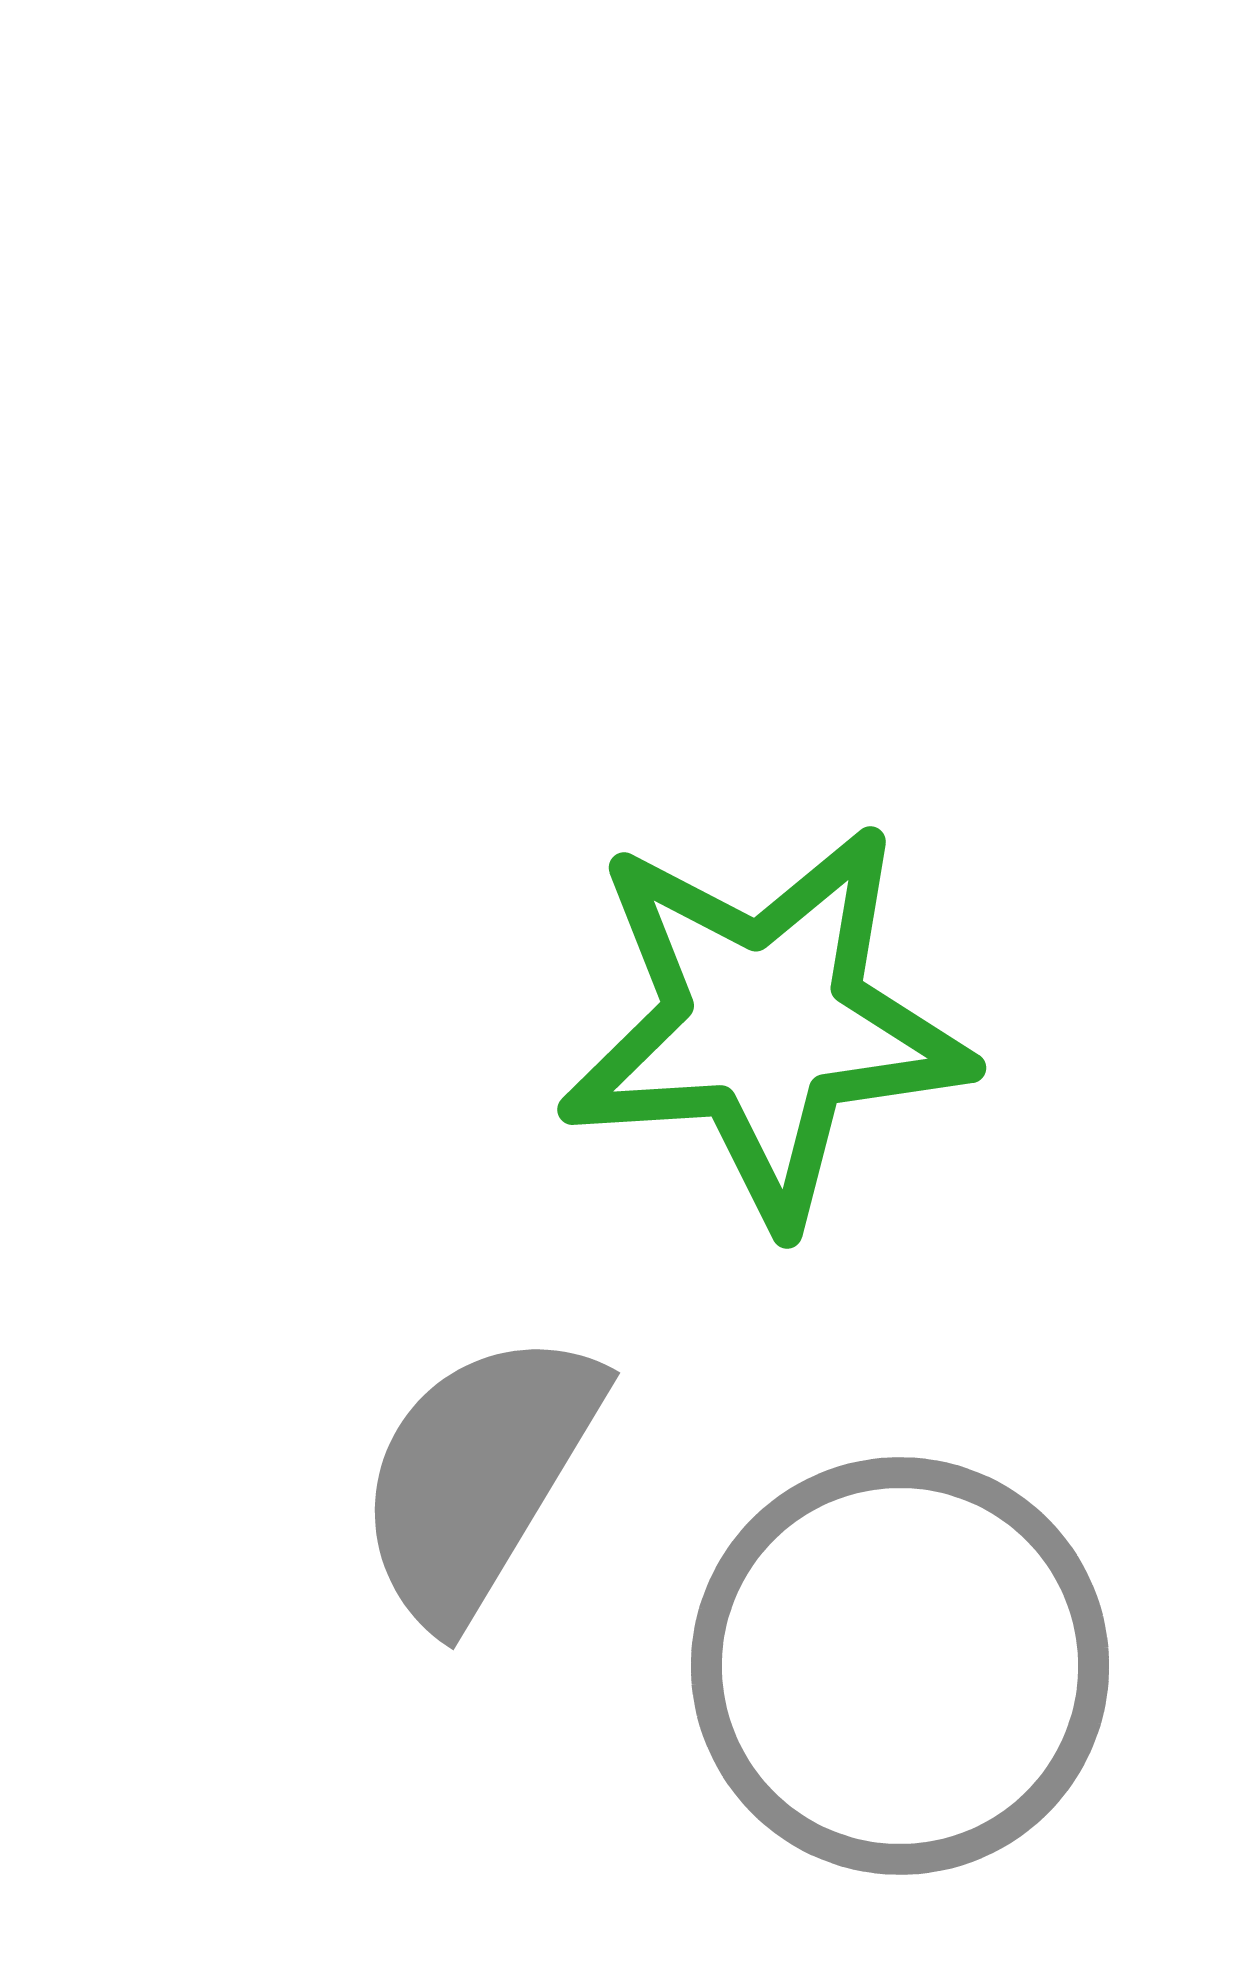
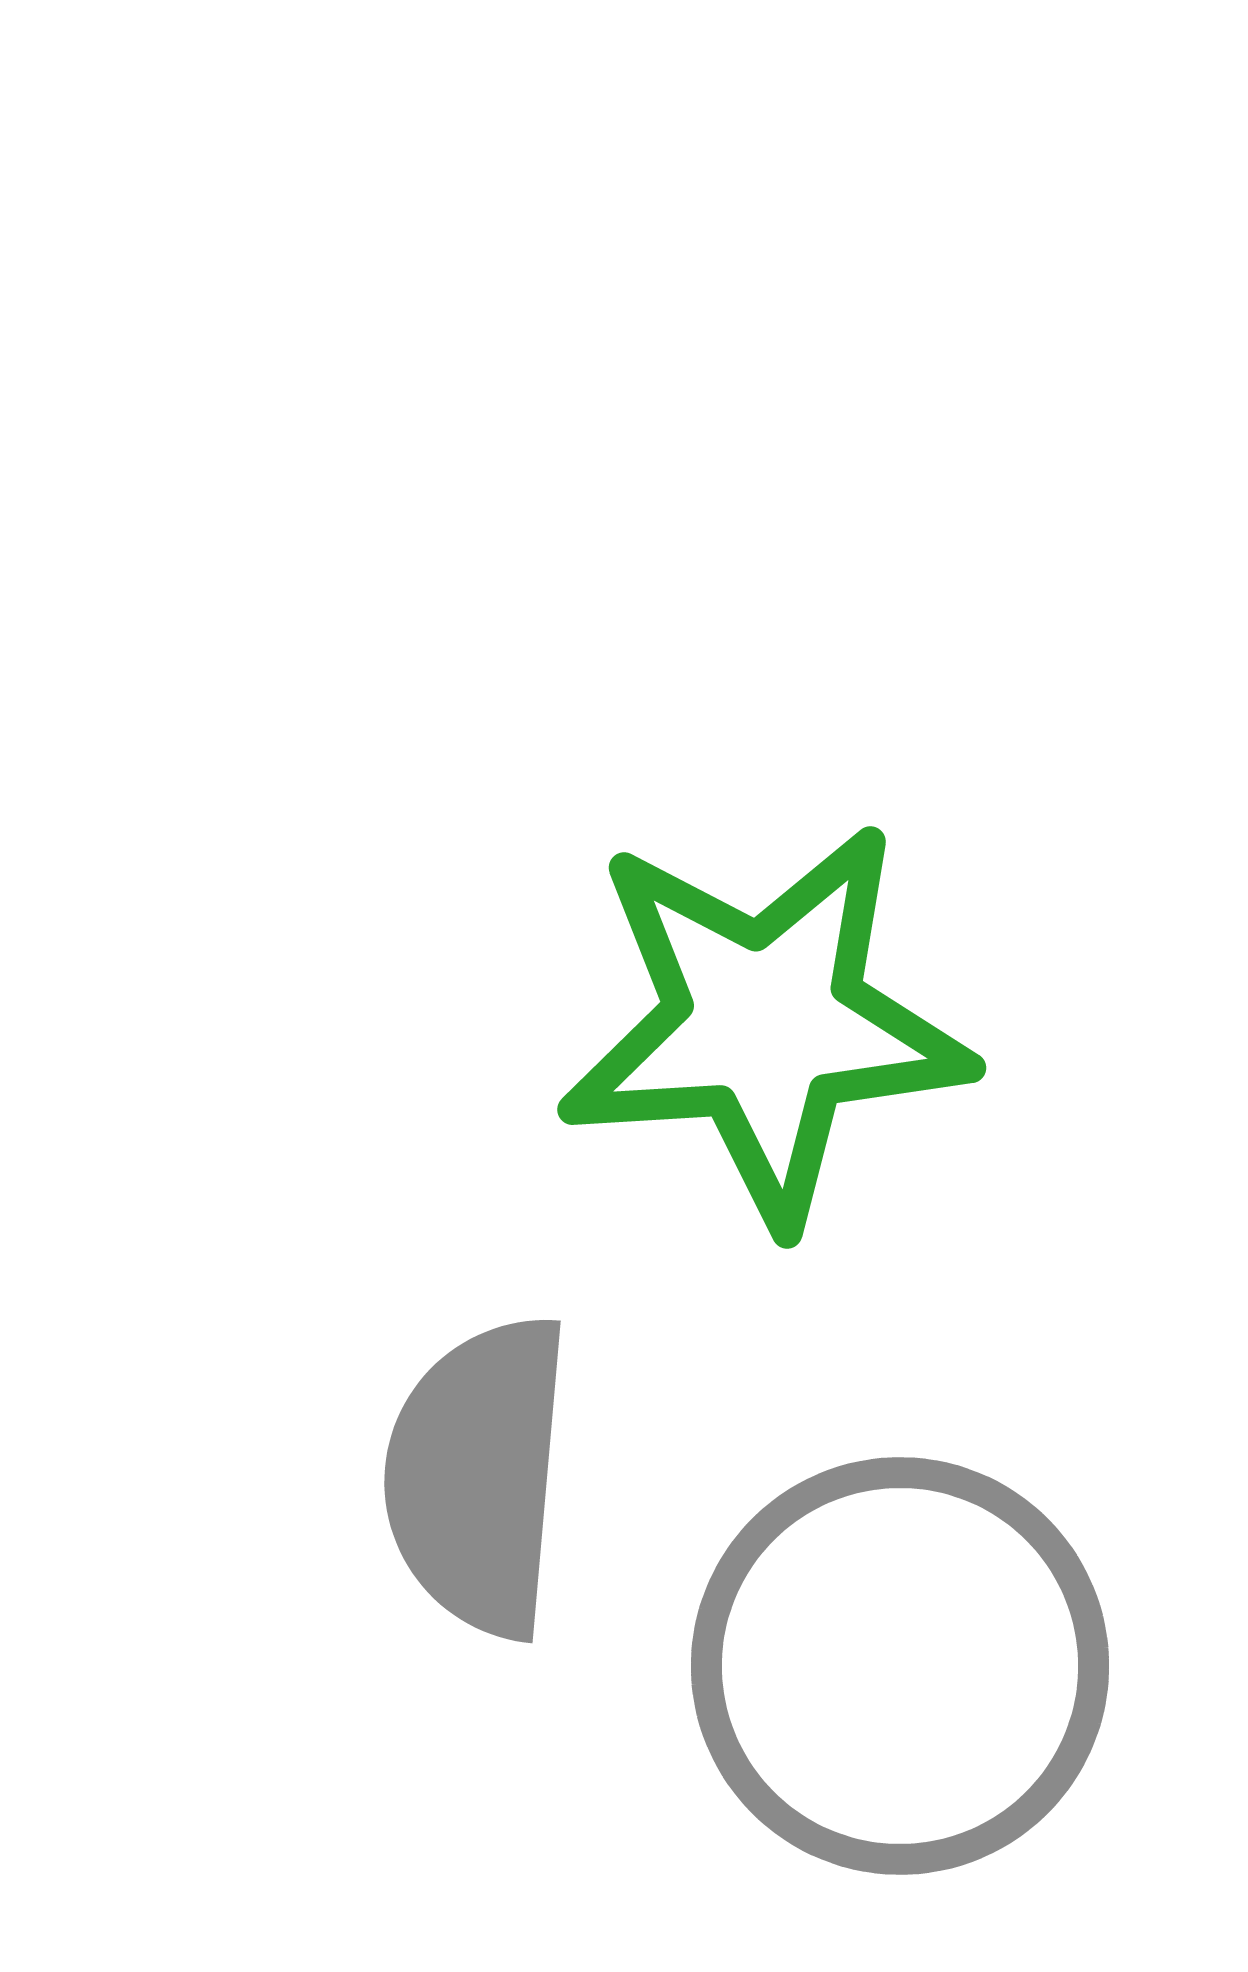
gray semicircle: rotated 26 degrees counterclockwise
